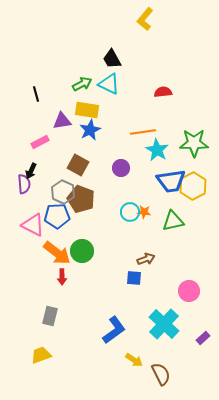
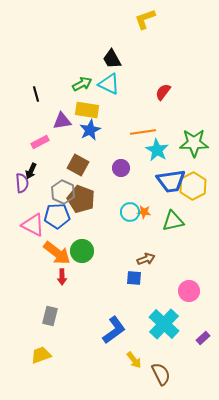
yellow L-shape: rotated 30 degrees clockwise
red semicircle: rotated 48 degrees counterclockwise
purple semicircle: moved 2 px left, 1 px up
yellow arrow: rotated 18 degrees clockwise
